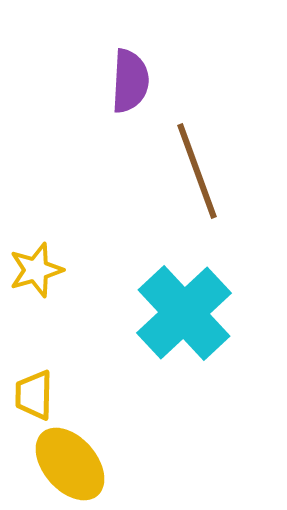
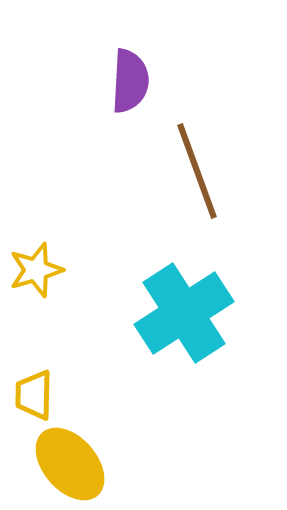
cyan cross: rotated 10 degrees clockwise
